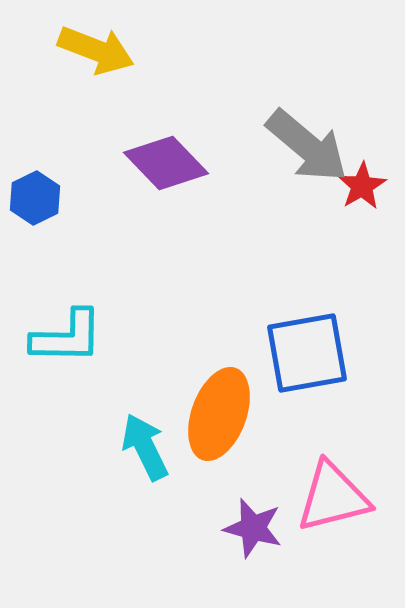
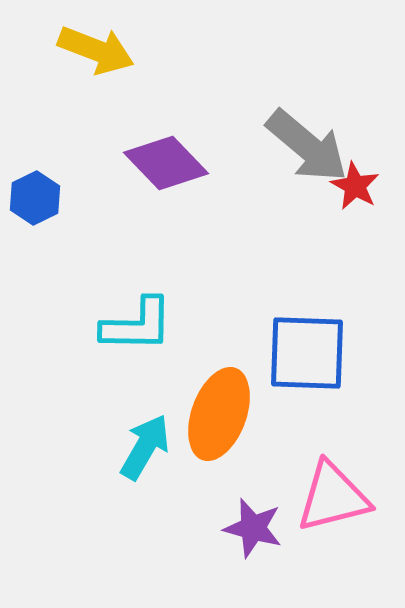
red star: moved 7 px left; rotated 12 degrees counterclockwise
cyan L-shape: moved 70 px right, 12 px up
blue square: rotated 12 degrees clockwise
cyan arrow: rotated 56 degrees clockwise
